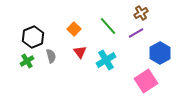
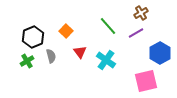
orange square: moved 8 px left, 2 px down
cyan cross: rotated 24 degrees counterclockwise
pink square: rotated 20 degrees clockwise
